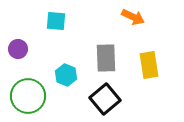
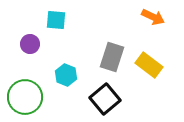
orange arrow: moved 20 px right
cyan square: moved 1 px up
purple circle: moved 12 px right, 5 px up
gray rectangle: moved 6 px right, 1 px up; rotated 20 degrees clockwise
yellow rectangle: rotated 44 degrees counterclockwise
green circle: moved 3 px left, 1 px down
